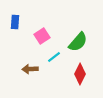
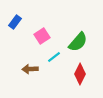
blue rectangle: rotated 32 degrees clockwise
